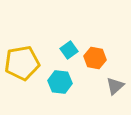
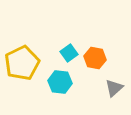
cyan square: moved 3 px down
yellow pentagon: rotated 16 degrees counterclockwise
gray triangle: moved 1 px left, 2 px down
